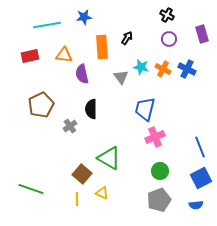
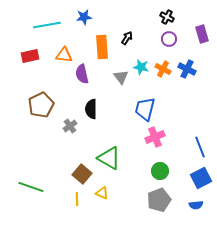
black cross: moved 2 px down
green line: moved 2 px up
